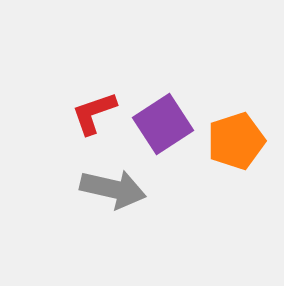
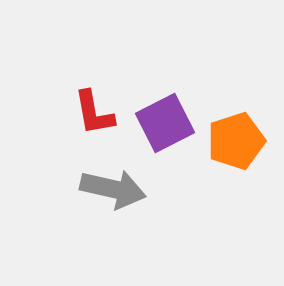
red L-shape: rotated 81 degrees counterclockwise
purple square: moved 2 px right, 1 px up; rotated 6 degrees clockwise
